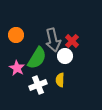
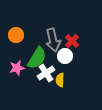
pink star: rotated 28 degrees clockwise
white cross: moved 8 px right, 12 px up; rotated 12 degrees counterclockwise
